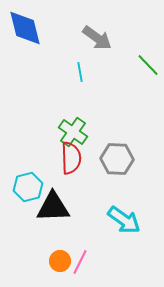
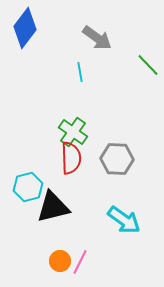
blue diamond: rotated 51 degrees clockwise
black triangle: rotated 12 degrees counterclockwise
